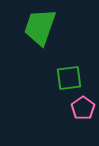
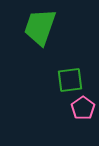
green square: moved 1 px right, 2 px down
